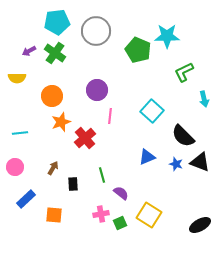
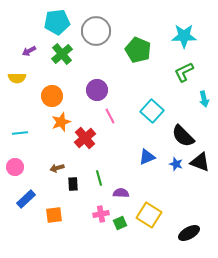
cyan star: moved 17 px right
green cross: moved 7 px right, 1 px down; rotated 15 degrees clockwise
pink line: rotated 35 degrees counterclockwise
brown arrow: moved 4 px right; rotated 136 degrees counterclockwise
green line: moved 3 px left, 3 px down
purple semicircle: rotated 35 degrees counterclockwise
orange square: rotated 12 degrees counterclockwise
black ellipse: moved 11 px left, 8 px down
